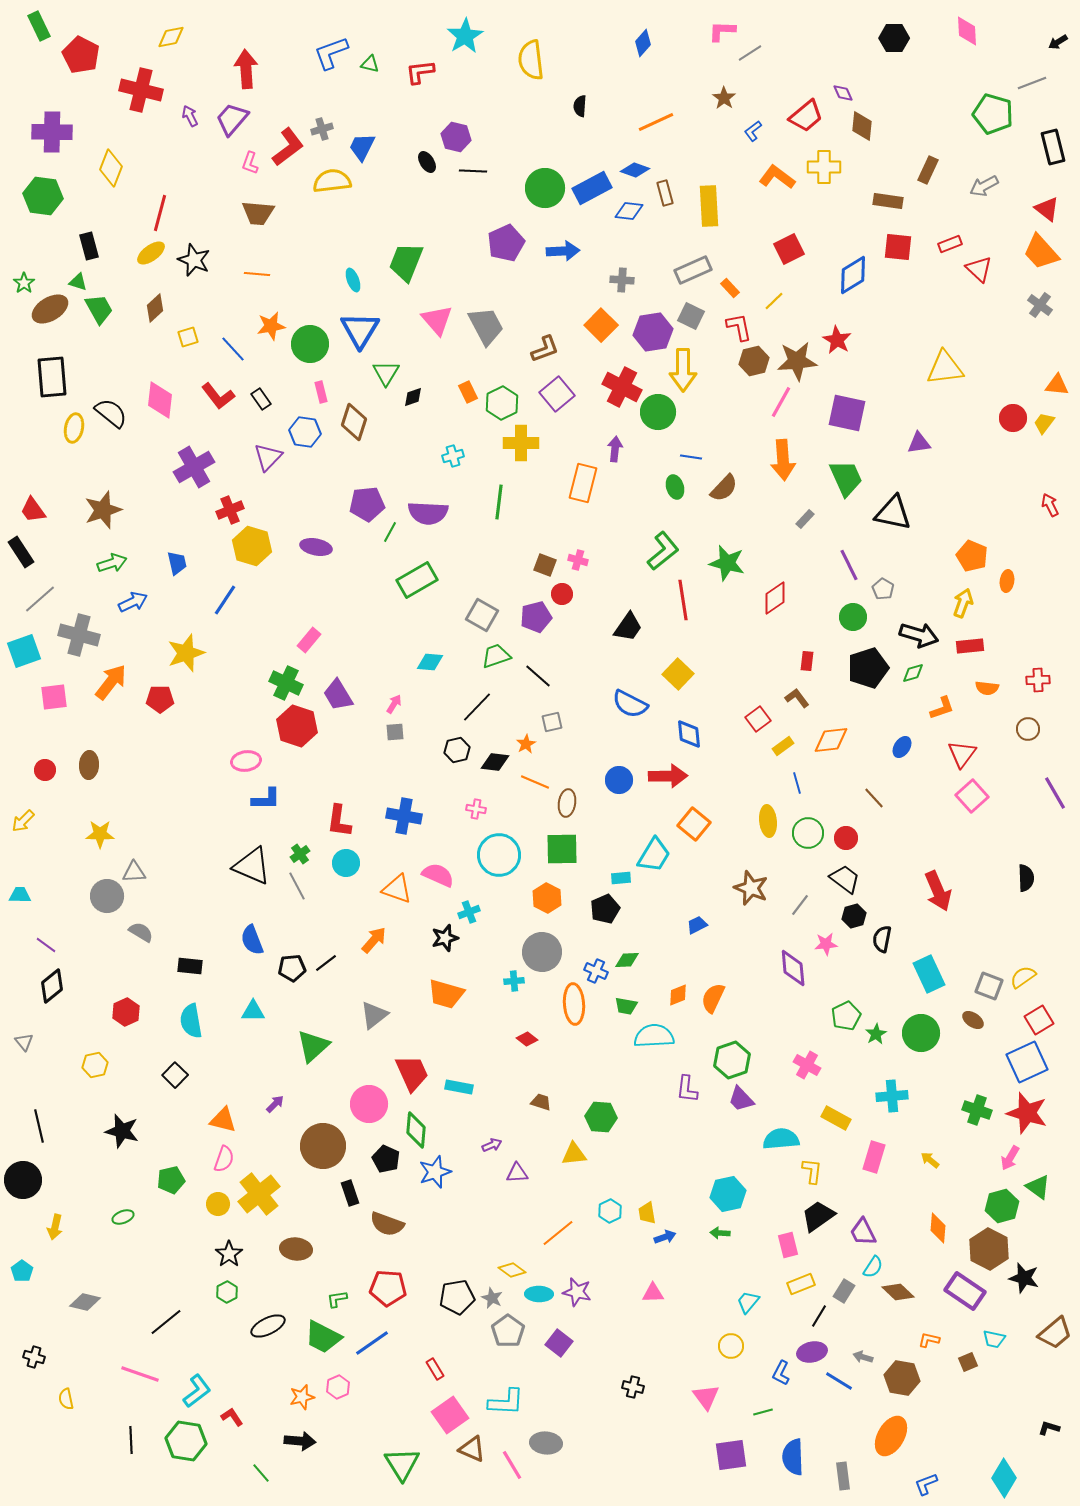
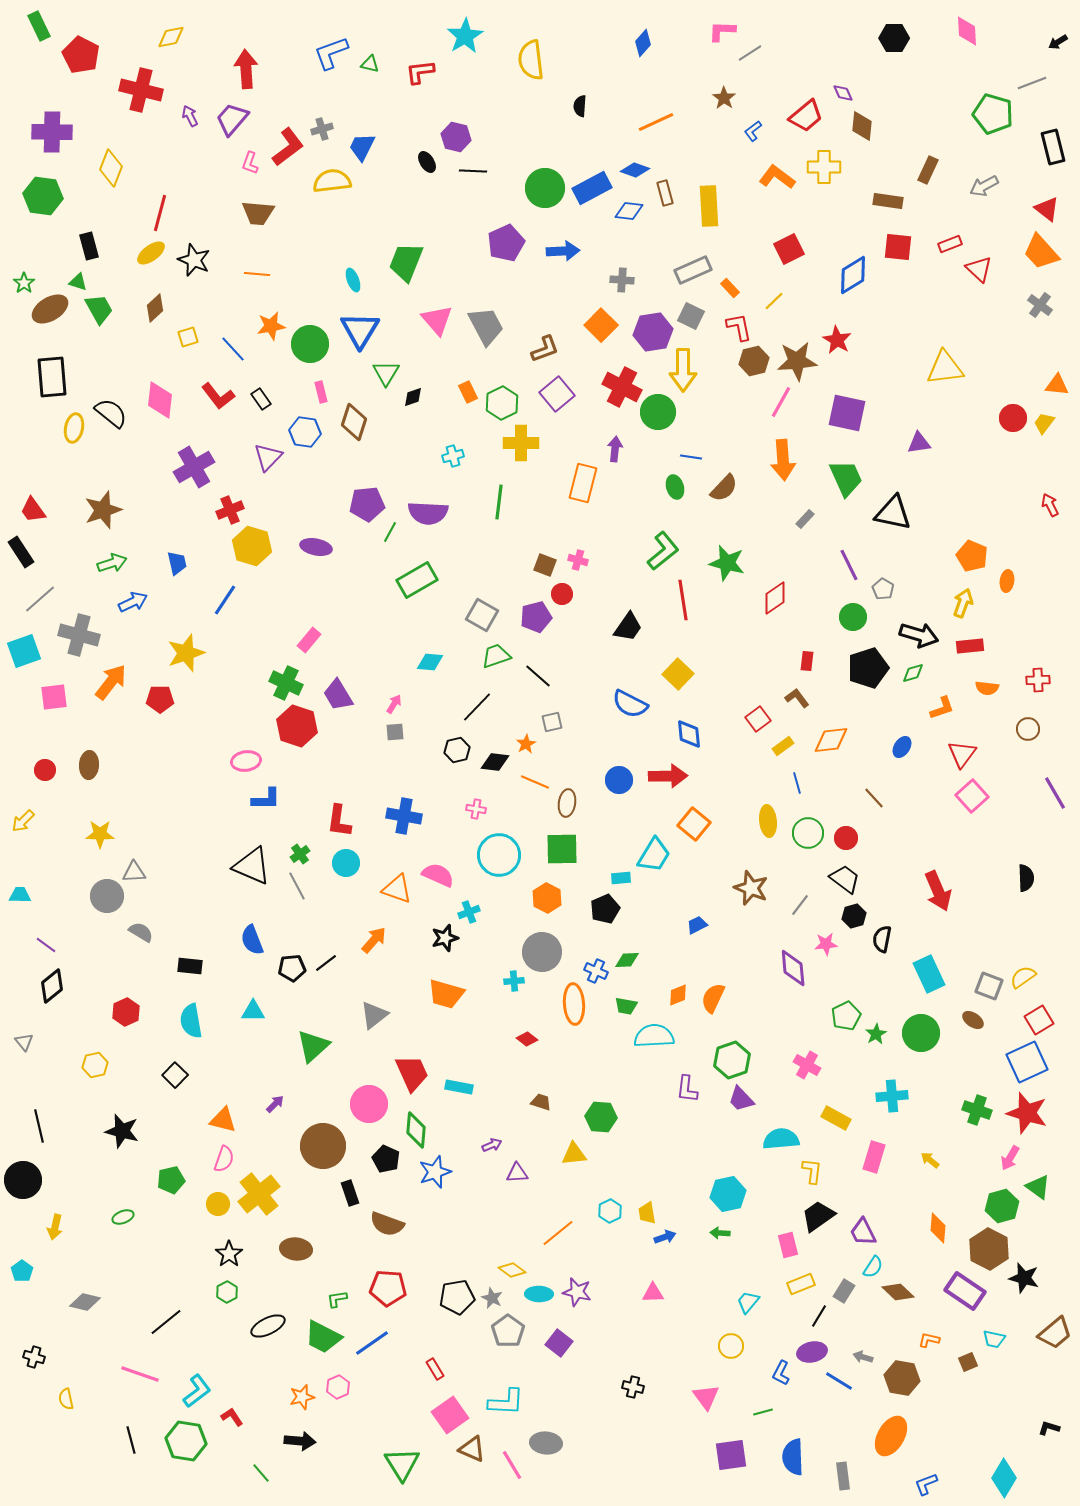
black line at (131, 1440): rotated 12 degrees counterclockwise
